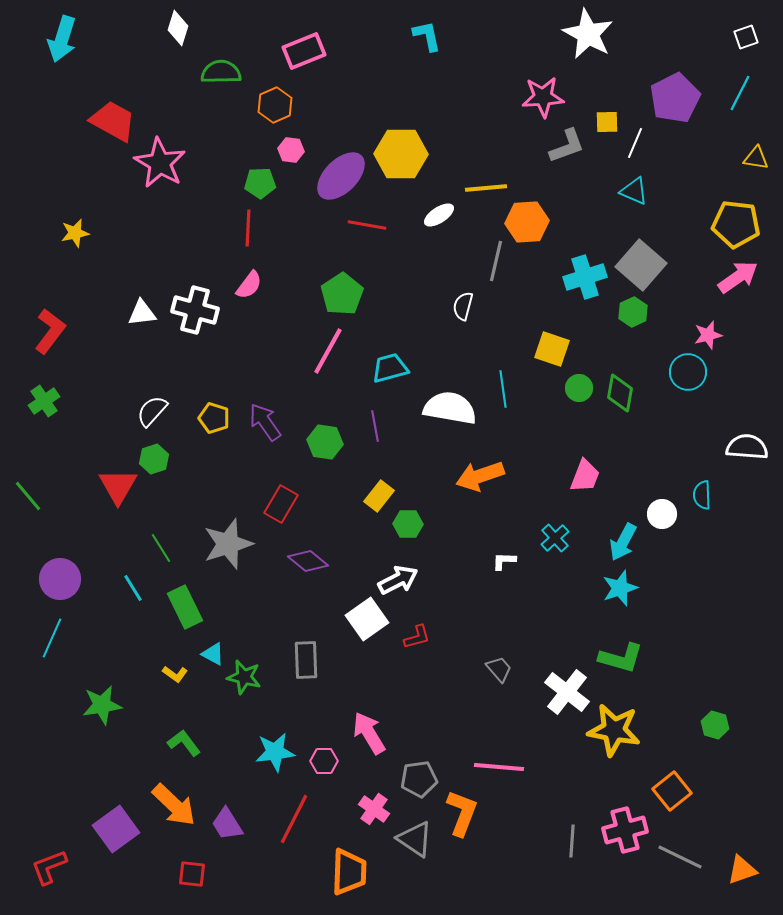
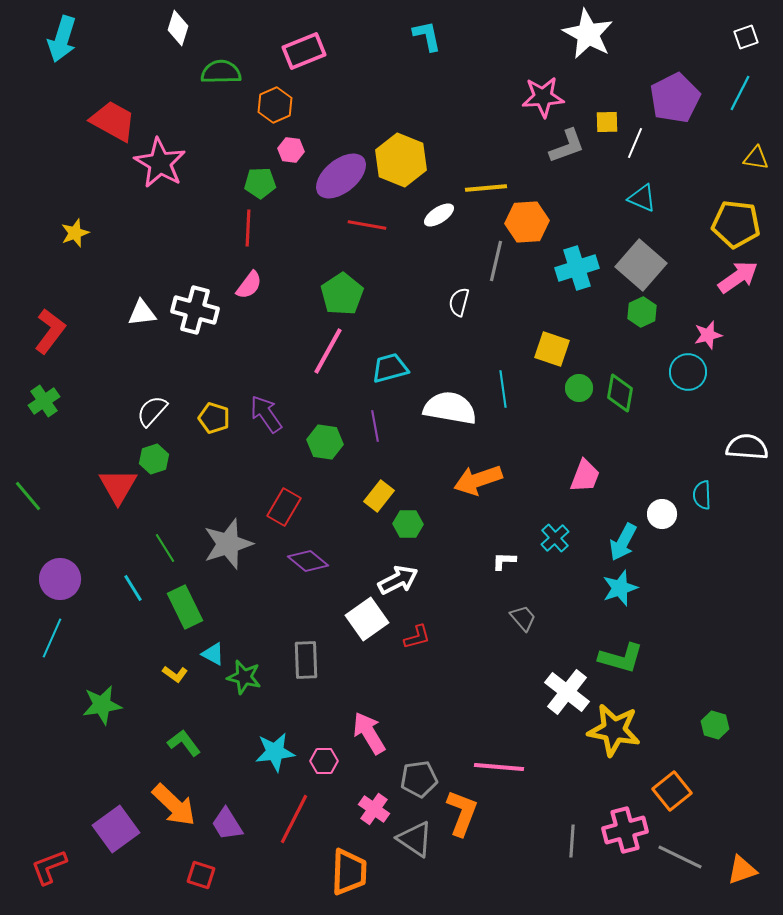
yellow hexagon at (401, 154): moved 6 px down; rotated 21 degrees clockwise
purple ellipse at (341, 176): rotated 6 degrees clockwise
cyan triangle at (634, 191): moved 8 px right, 7 px down
yellow star at (75, 233): rotated 8 degrees counterclockwise
cyan cross at (585, 277): moved 8 px left, 9 px up
white semicircle at (463, 306): moved 4 px left, 4 px up
green hexagon at (633, 312): moved 9 px right
purple arrow at (265, 422): moved 1 px right, 8 px up
orange arrow at (480, 476): moved 2 px left, 4 px down
red rectangle at (281, 504): moved 3 px right, 3 px down
green line at (161, 548): moved 4 px right
gray trapezoid at (499, 669): moved 24 px right, 51 px up
red square at (192, 874): moved 9 px right, 1 px down; rotated 12 degrees clockwise
